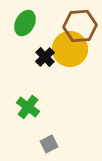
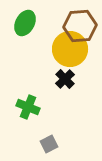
black cross: moved 20 px right, 22 px down
green cross: rotated 15 degrees counterclockwise
